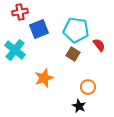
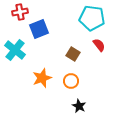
cyan pentagon: moved 16 px right, 12 px up
orange star: moved 2 px left
orange circle: moved 17 px left, 6 px up
